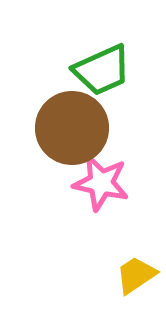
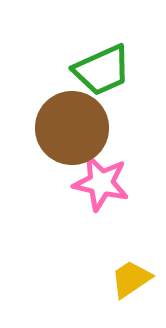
yellow trapezoid: moved 5 px left, 4 px down
